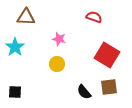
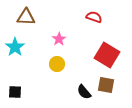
pink star: rotated 24 degrees clockwise
brown square: moved 3 px left, 2 px up; rotated 18 degrees clockwise
